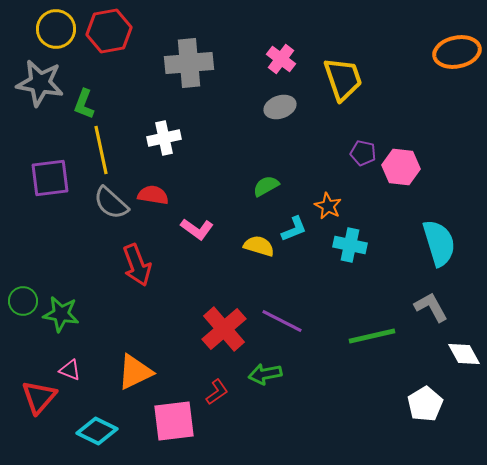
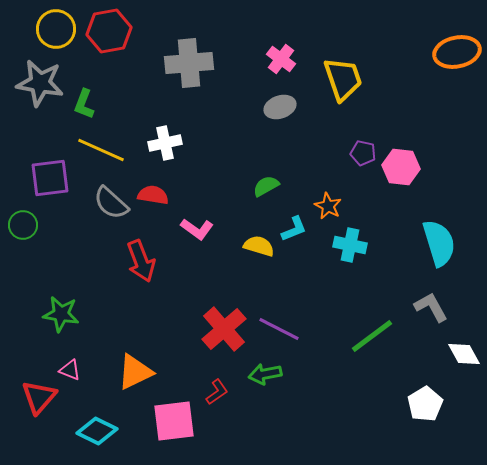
white cross: moved 1 px right, 5 px down
yellow line: rotated 54 degrees counterclockwise
red arrow: moved 4 px right, 4 px up
green circle: moved 76 px up
purple line: moved 3 px left, 8 px down
green line: rotated 24 degrees counterclockwise
